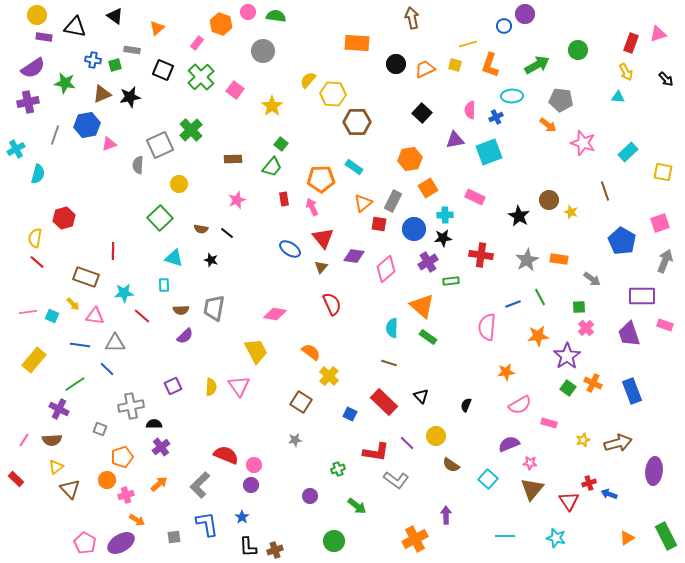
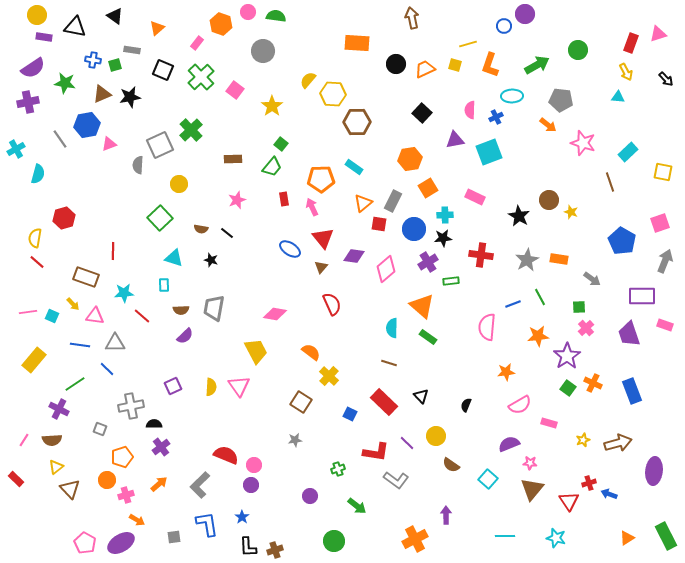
gray line at (55, 135): moved 5 px right, 4 px down; rotated 54 degrees counterclockwise
brown line at (605, 191): moved 5 px right, 9 px up
